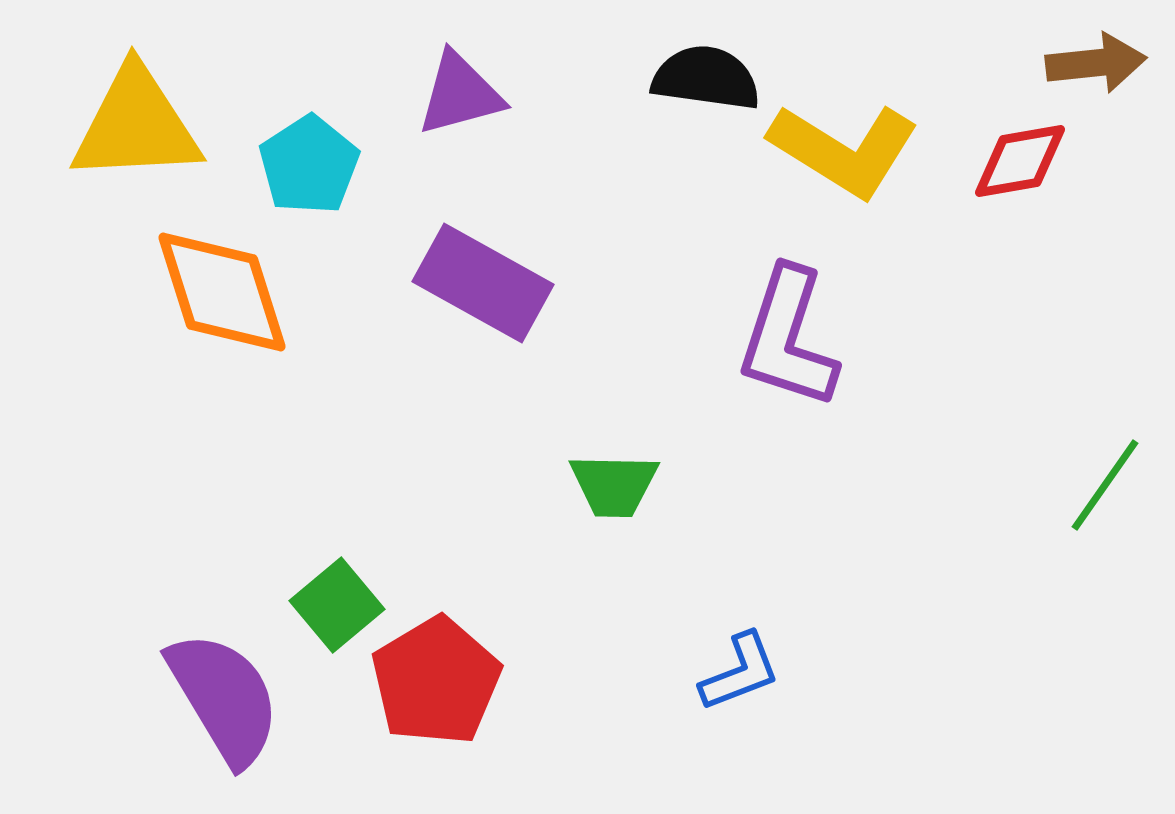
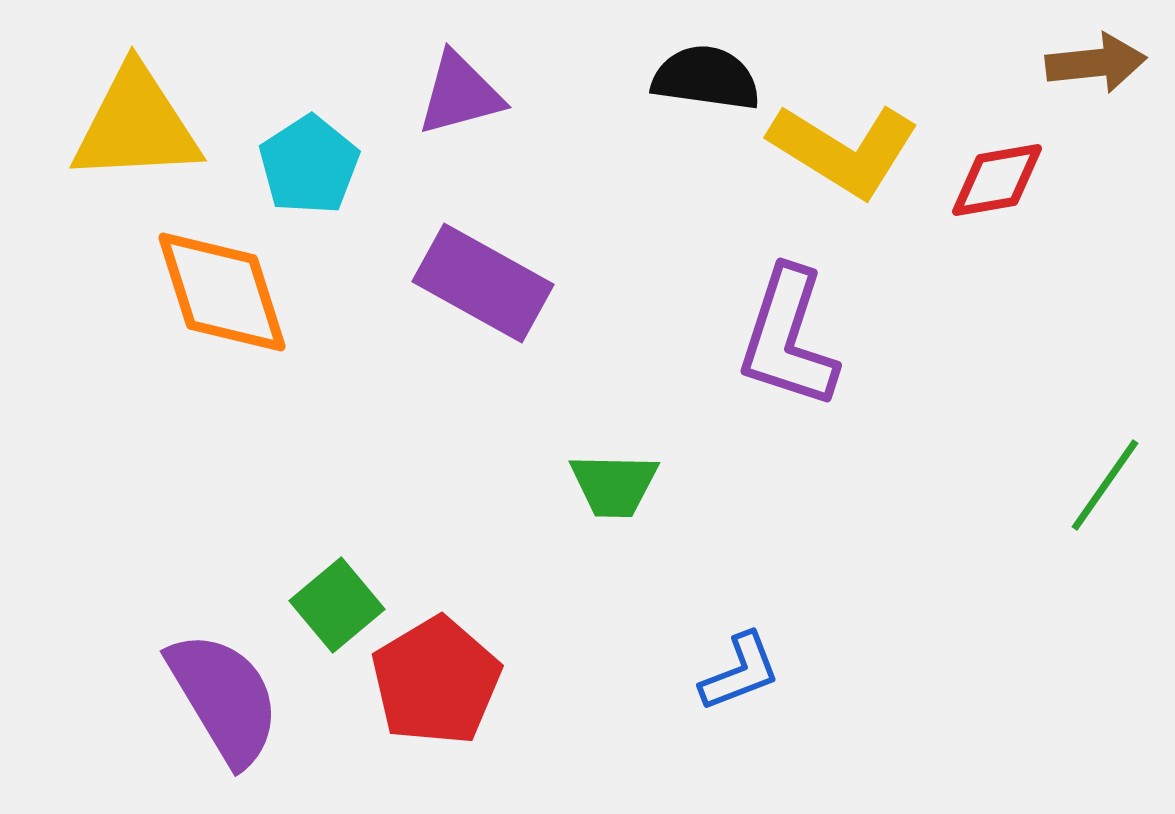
red diamond: moved 23 px left, 19 px down
